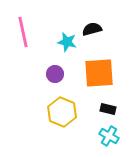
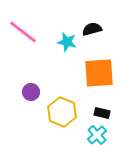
pink line: rotated 40 degrees counterclockwise
purple circle: moved 24 px left, 18 px down
black rectangle: moved 6 px left, 4 px down
cyan cross: moved 12 px left, 1 px up; rotated 18 degrees clockwise
